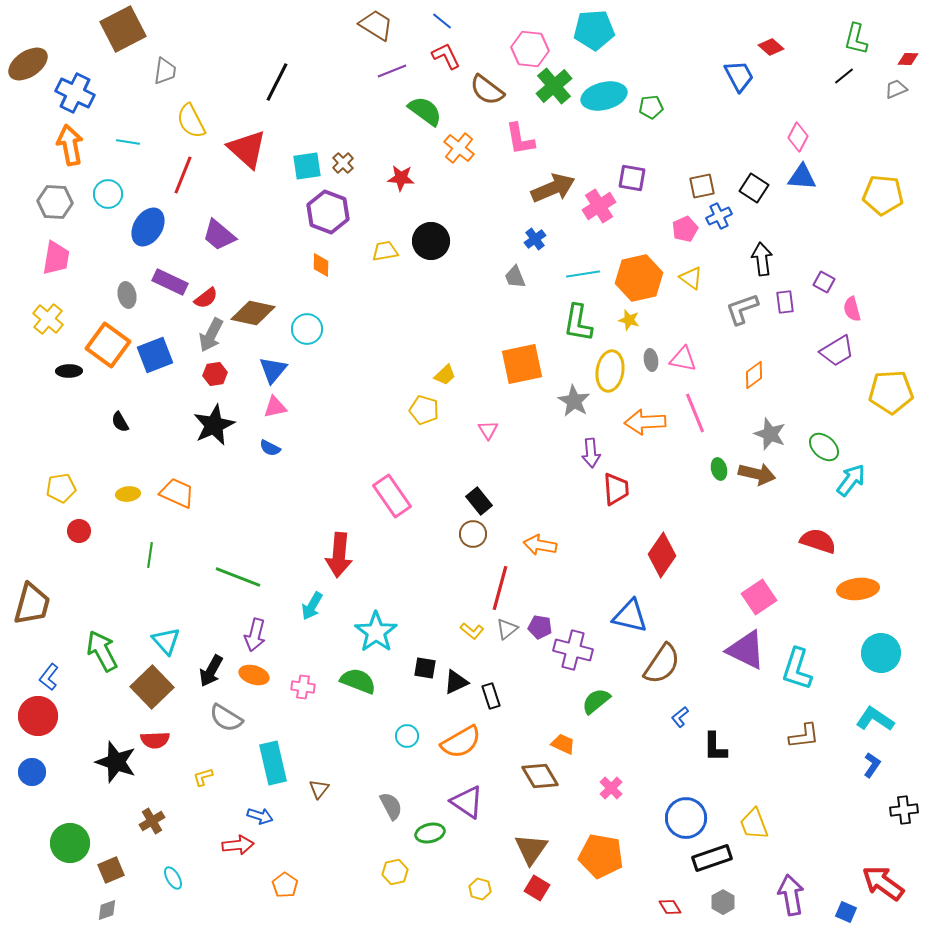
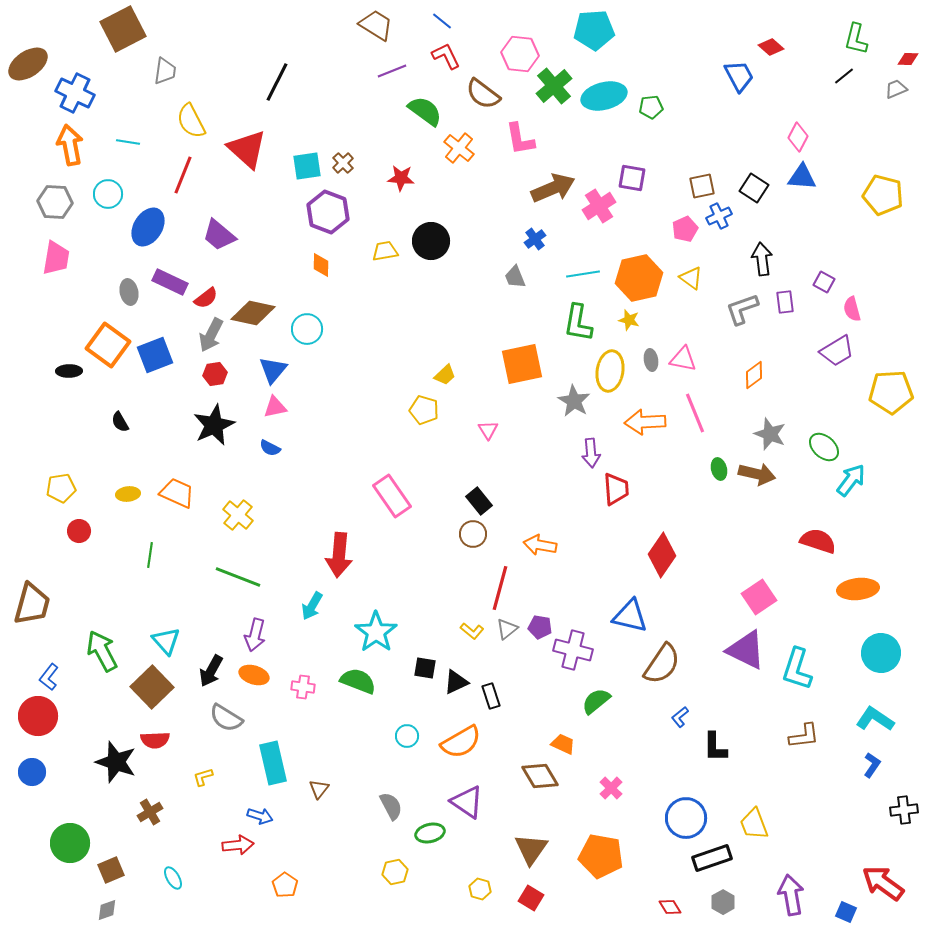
pink hexagon at (530, 49): moved 10 px left, 5 px down
brown semicircle at (487, 90): moved 4 px left, 4 px down
yellow pentagon at (883, 195): rotated 9 degrees clockwise
gray ellipse at (127, 295): moved 2 px right, 3 px up
yellow cross at (48, 319): moved 190 px right, 196 px down
brown cross at (152, 821): moved 2 px left, 9 px up
red square at (537, 888): moved 6 px left, 10 px down
